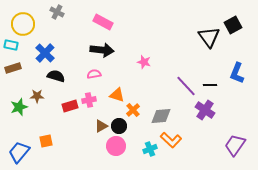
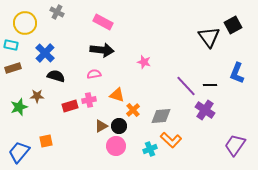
yellow circle: moved 2 px right, 1 px up
